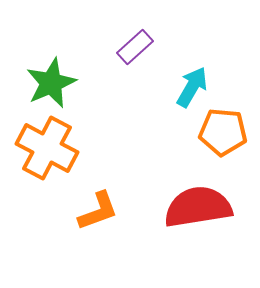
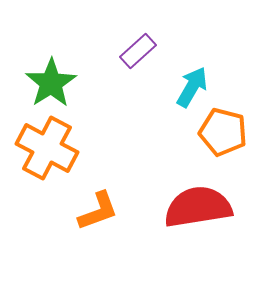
purple rectangle: moved 3 px right, 4 px down
green star: rotated 9 degrees counterclockwise
orange pentagon: rotated 9 degrees clockwise
